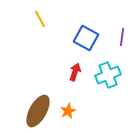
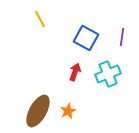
cyan cross: moved 1 px up
